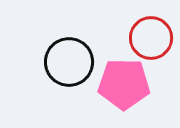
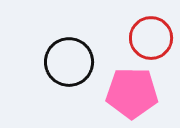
pink pentagon: moved 8 px right, 9 px down
